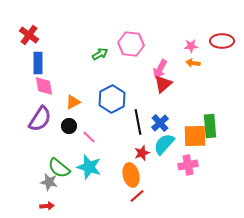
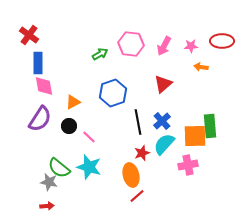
orange arrow: moved 8 px right, 4 px down
pink arrow: moved 4 px right, 23 px up
blue hexagon: moved 1 px right, 6 px up; rotated 8 degrees clockwise
blue cross: moved 2 px right, 2 px up
